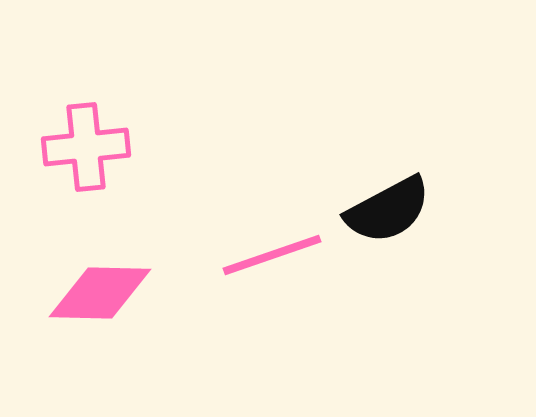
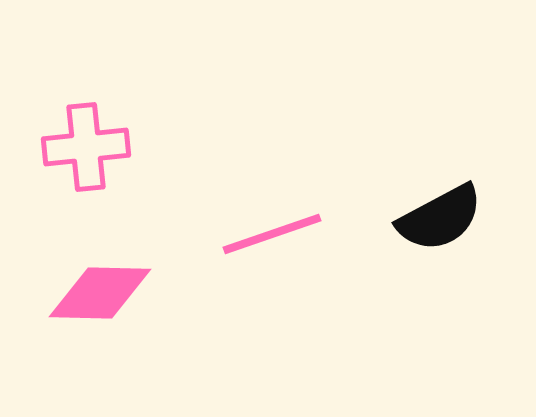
black semicircle: moved 52 px right, 8 px down
pink line: moved 21 px up
